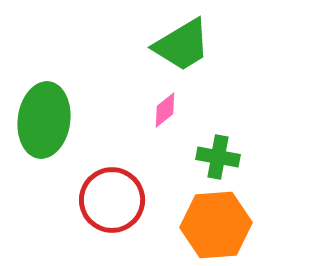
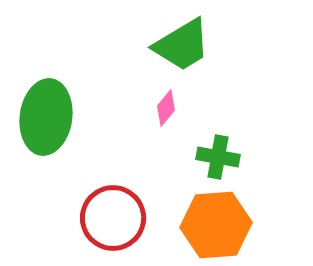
pink diamond: moved 1 px right, 2 px up; rotated 12 degrees counterclockwise
green ellipse: moved 2 px right, 3 px up
red circle: moved 1 px right, 18 px down
